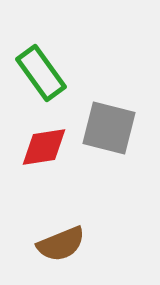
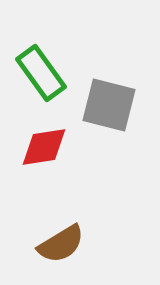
gray square: moved 23 px up
brown semicircle: rotated 9 degrees counterclockwise
